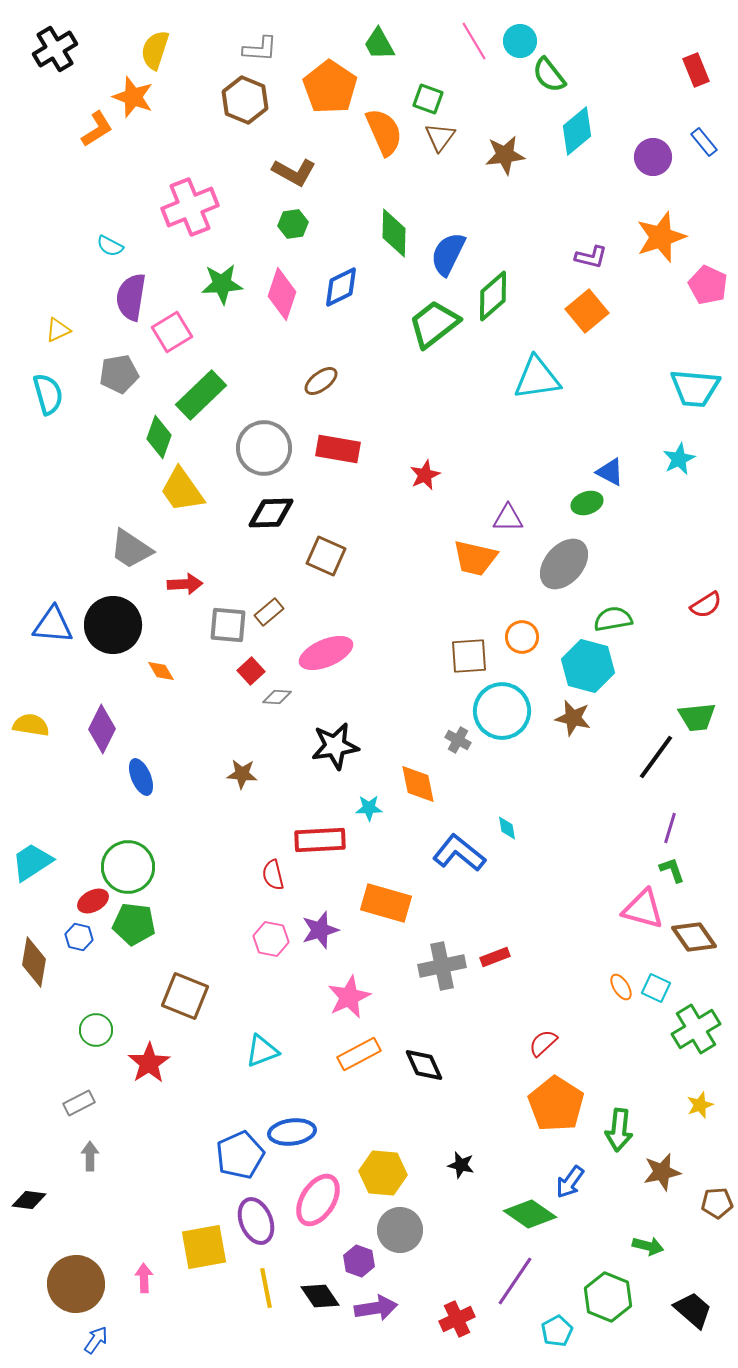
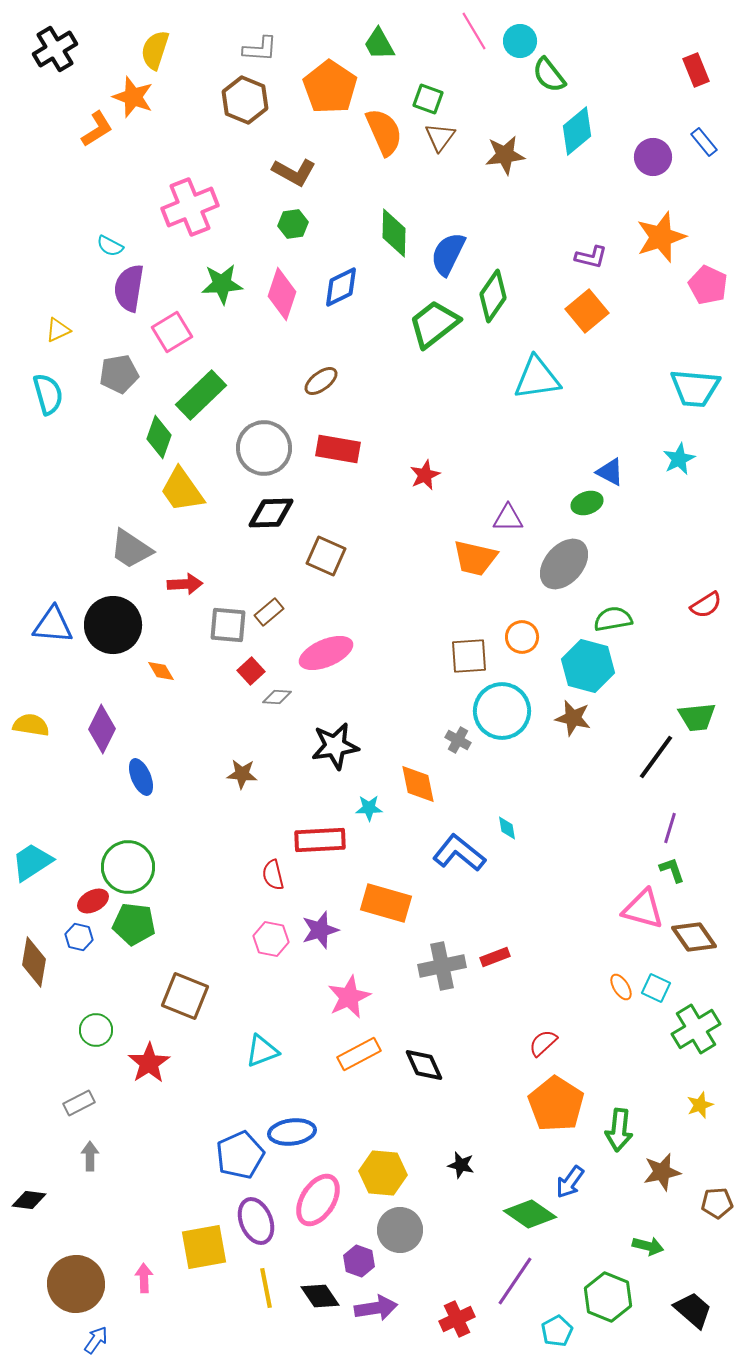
pink line at (474, 41): moved 10 px up
green diamond at (493, 296): rotated 15 degrees counterclockwise
purple semicircle at (131, 297): moved 2 px left, 9 px up
